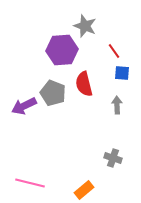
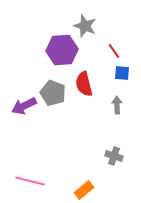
gray cross: moved 1 px right, 2 px up
pink line: moved 2 px up
